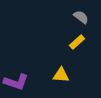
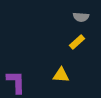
gray semicircle: rotated 147 degrees clockwise
purple L-shape: rotated 110 degrees counterclockwise
